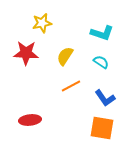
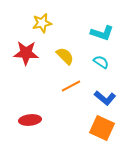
yellow semicircle: rotated 102 degrees clockwise
blue L-shape: rotated 15 degrees counterclockwise
orange square: rotated 15 degrees clockwise
